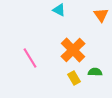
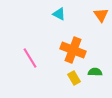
cyan triangle: moved 4 px down
orange cross: rotated 25 degrees counterclockwise
